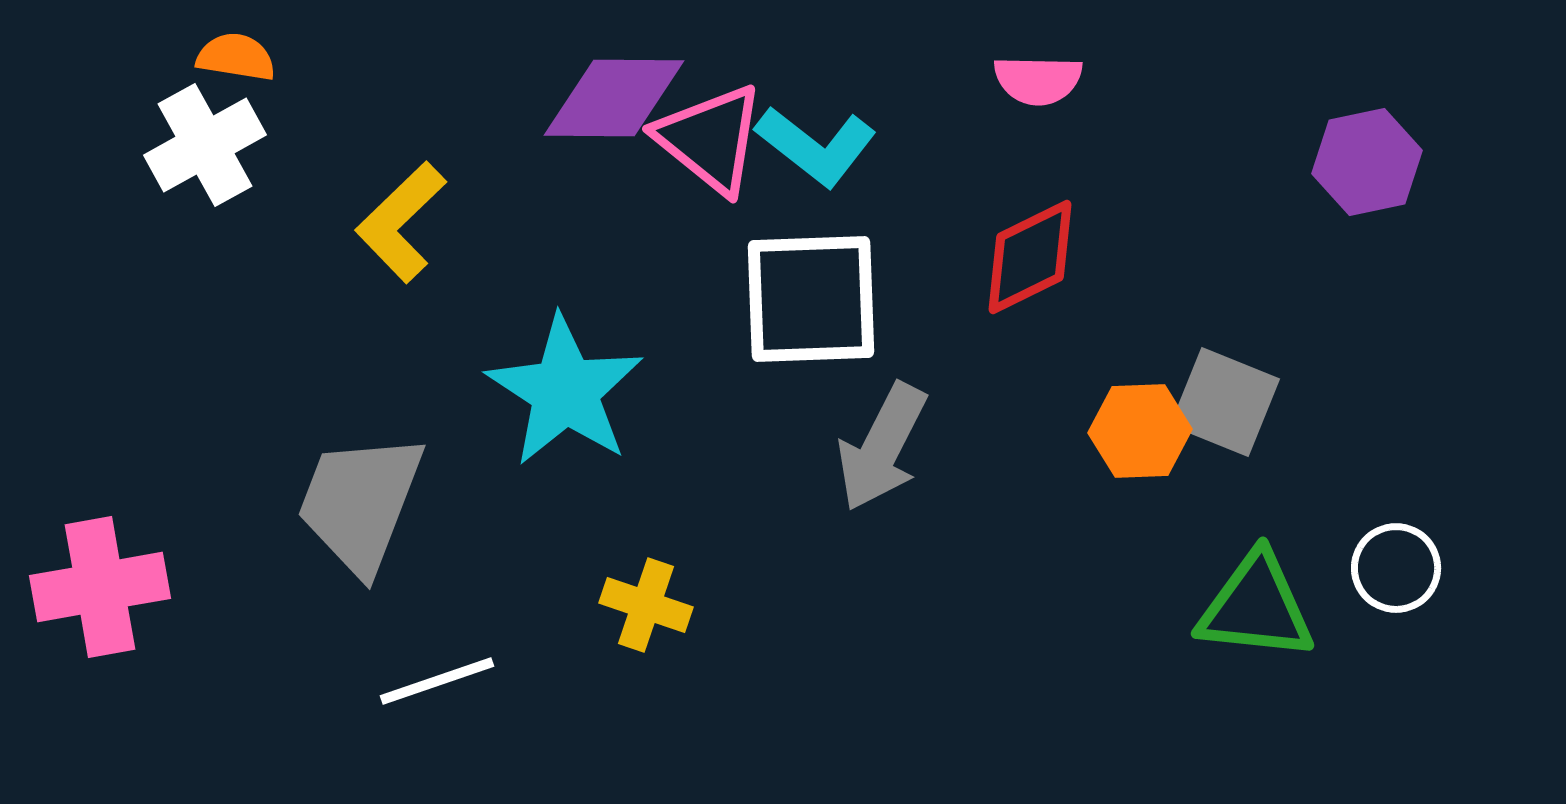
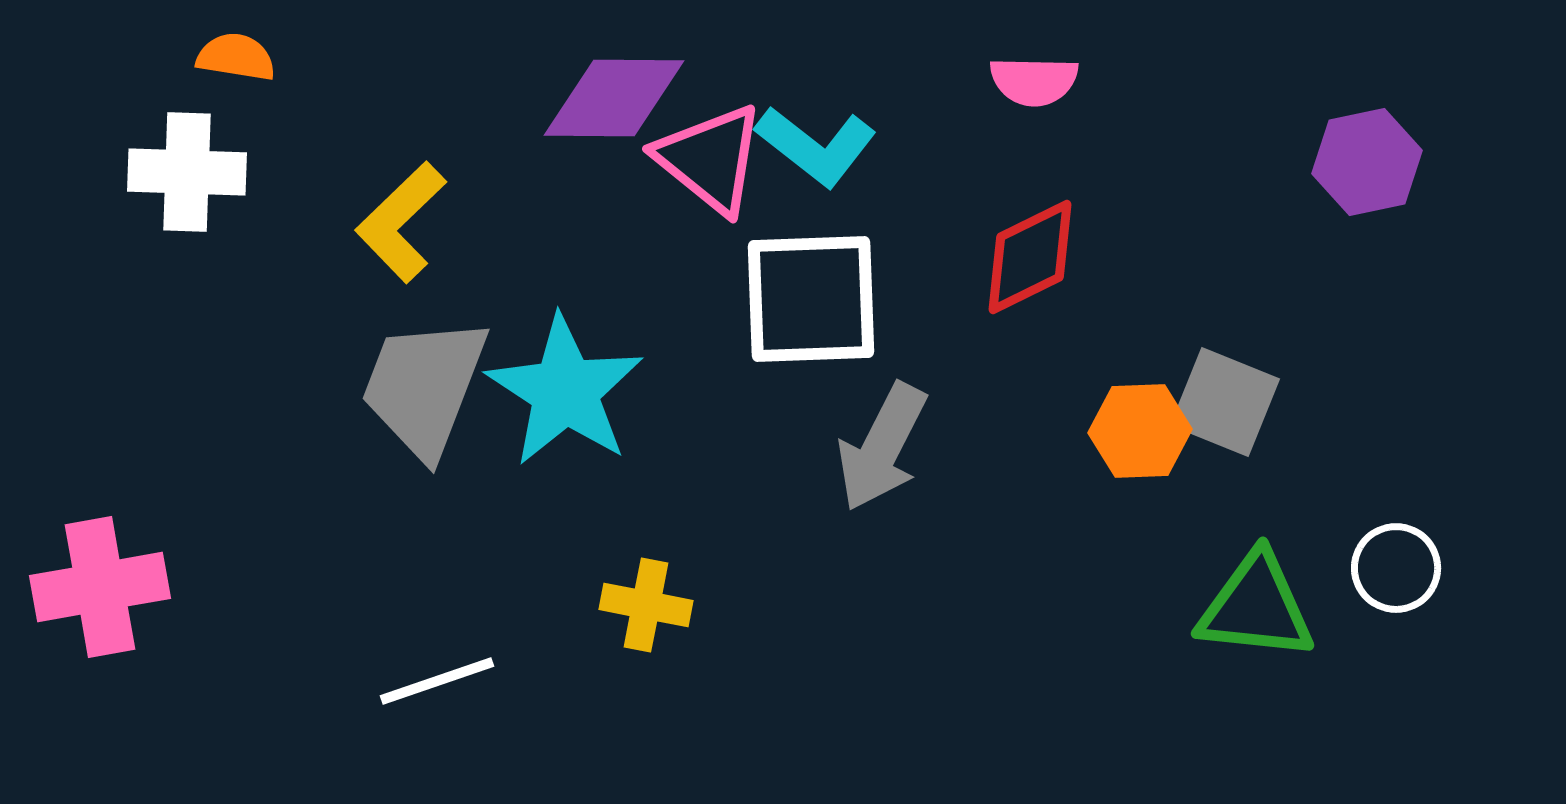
pink semicircle: moved 4 px left, 1 px down
pink triangle: moved 20 px down
white cross: moved 18 px left, 27 px down; rotated 31 degrees clockwise
gray trapezoid: moved 64 px right, 116 px up
yellow cross: rotated 8 degrees counterclockwise
